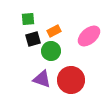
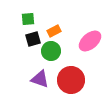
pink ellipse: moved 1 px right, 5 px down
purple triangle: moved 2 px left
